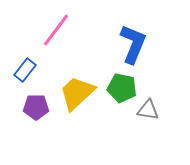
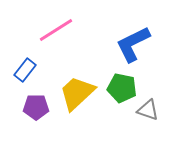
pink line: rotated 21 degrees clockwise
blue L-shape: rotated 138 degrees counterclockwise
gray triangle: rotated 10 degrees clockwise
